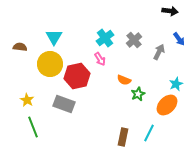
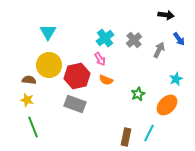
black arrow: moved 4 px left, 4 px down
cyan triangle: moved 6 px left, 5 px up
brown semicircle: moved 9 px right, 33 px down
gray arrow: moved 2 px up
yellow circle: moved 1 px left, 1 px down
orange semicircle: moved 18 px left
cyan star: moved 5 px up
yellow star: rotated 16 degrees counterclockwise
gray rectangle: moved 11 px right
brown rectangle: moved 3 px right
